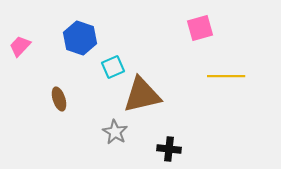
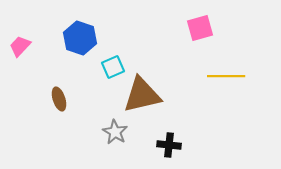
black cross: moved 4 px up
